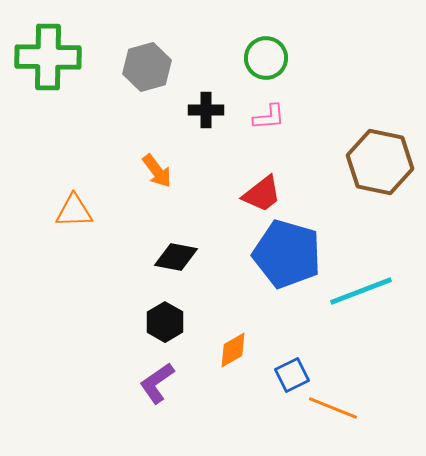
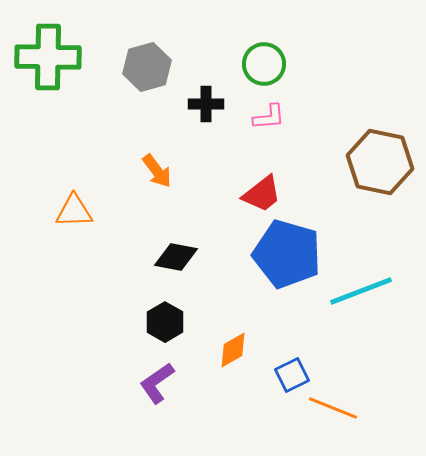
green circle: moved 2 px left, 6 px down
black cross: moved 6 px up
